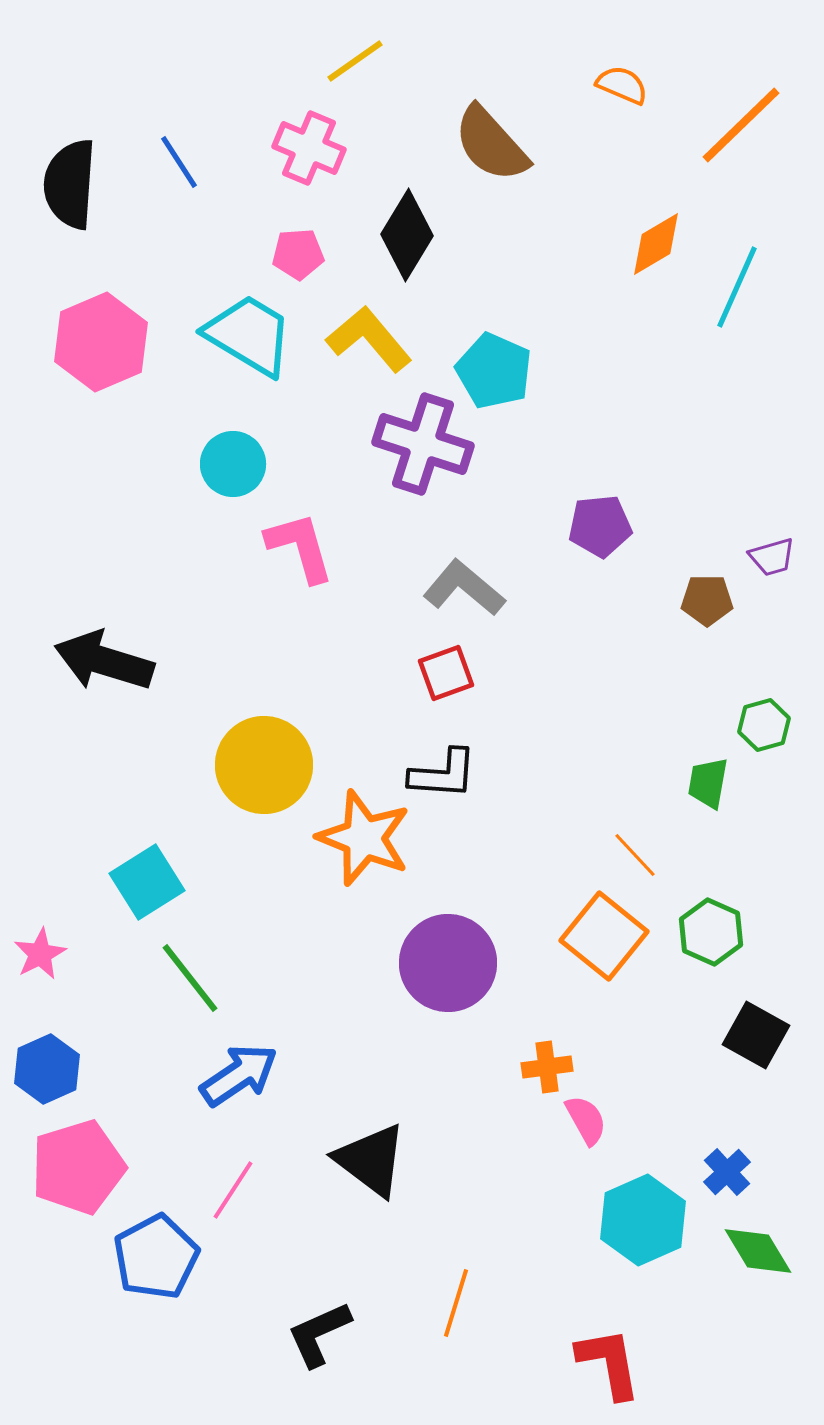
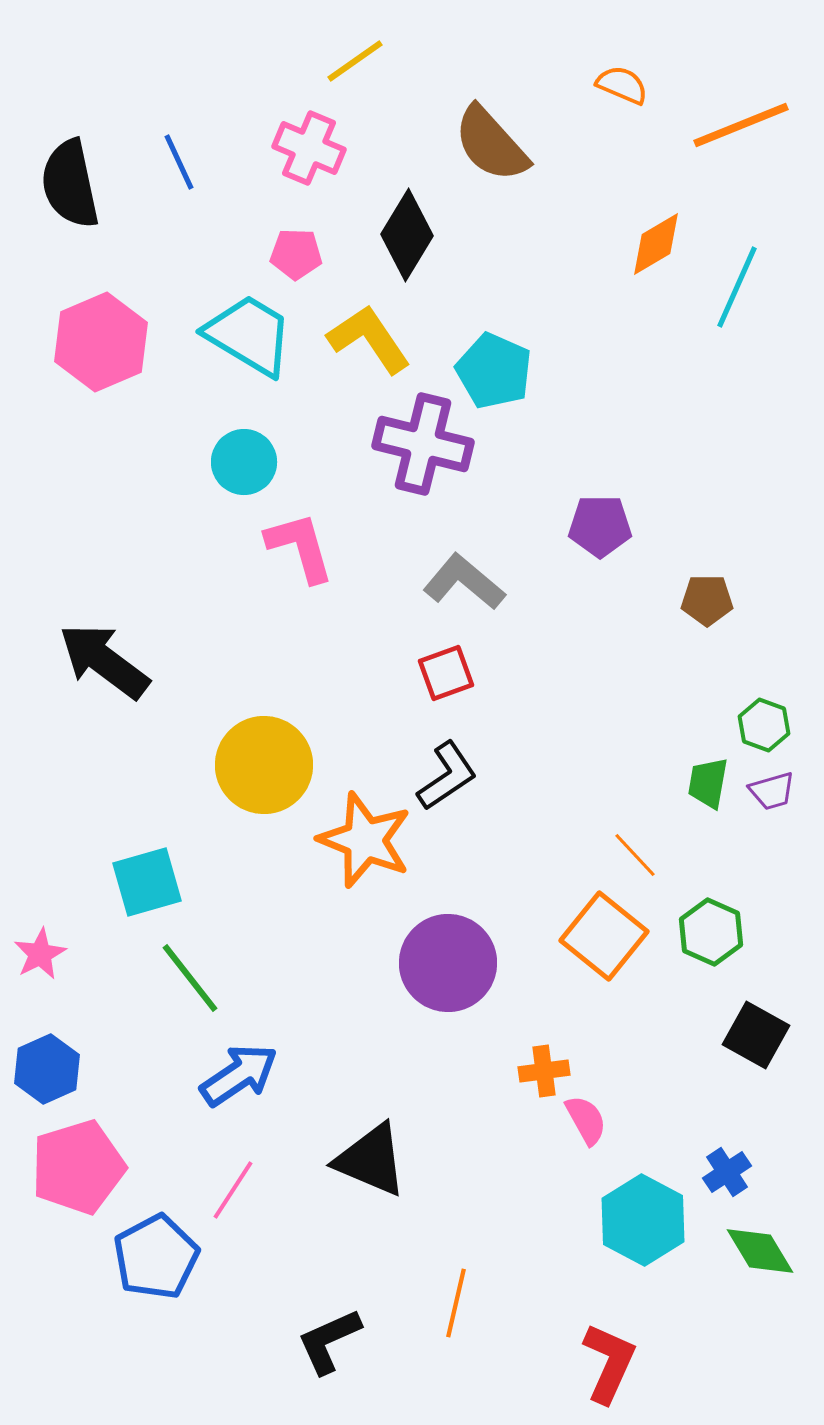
orange line at (741, 125): rotated 22 degrees clockwise
blue line at (179, 162): rotated 8 degrees clockwise
black semicircle at (70, 184): rotated 16 degrees counterclockwise
pink pentagon at (298, 254): moved 2 px left; rotated 6 degrees clockwise
yellow L-shape at (369, 339): rotated 6 degrees clockwise
purple cross at (423, 444): rotated 4 degrees counterclockwise
cyan circle at (233, 464): moved 11 px right, 2 px up
purple pentagon at (600, 526): rotated 6 degrees clockwise
purple trapezoid at (772, 557): moved 234 px down
gray L-shape at (464, 588): moved 6 px up
black arrow at (104, 661): rotated 20 degrees clockwise
green hexagon at (764, 725): rotated 24 degrees counterclockwise
black L-shape at (443, 774): moved 4 px right, 2 px down; rotated 38 degrees counterclockwise
orange star at (364, 838): moved 1 px right, 2 px down
cyan square at (147, 882): rotated 16 degrees clockwise
orange cross at (547, 1067): moved 3 px left, 4 px down
black triangle at (371, 1160): rotated 14 degrees counterclockwise
blue cross at (727, 1172): rotated 9 degrees clockwise
cyan hexagon at (643, 1220): rotated 8 degrees counterclockwise
green diamond at (758, 1251): moved 2 px right
orange line at (456, 1303): rotated 4 degrees counterclockwise
black L-shape at (319, 1334): moved 10 px right, 7 px down
red L-shape at (609, 1363): rotated 34 degrees clockwise
